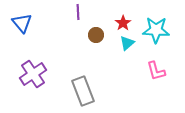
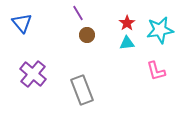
purple line: moved 1 px down; rotated 28 degrees counterclockwise
red star: moved 4 px right
cyan star: moved 4 px right; rotated 12 degrees counterclockwise
brown circle: moved 9 px left
cyan triangle: rotated 35 degrees clockwise
purple cross: rotated 16 degrees counterclockwise
gray rectangle: moved 1 px left, 1 px up
